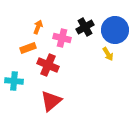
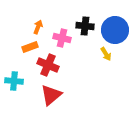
black cross: moved 1 px up; rotated 36 degrees clockwise
orange rectangle: moved 2 px right, 1 px up
yellow arrow: moved 2 px left
red triangle: moved 6 px up
